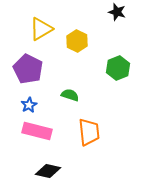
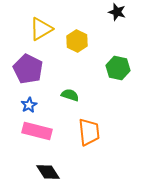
green hexagon: rotated 25 degrees counterclockwise
black diamond: moved 1 px down; rotated 45 degrees clockwise
